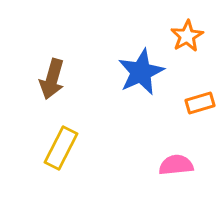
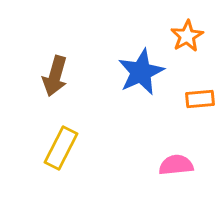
brown arrow: moved 3 px right, 3 px up
orange rectangle: moved 4 px up; rotated 12 degrees clockwise
